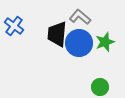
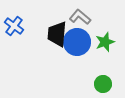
blue circle: moved 2 px left, 1 px up
green circle: moved 3 px right, 3 px up
